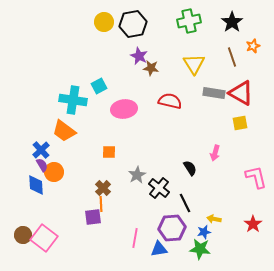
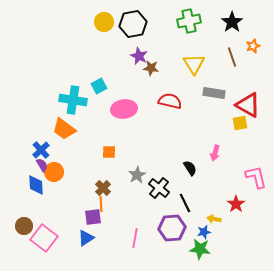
red triangle: moved 7 px right, 12 px down
orange trapezoid: moved 2 px up
red star: moved 17 px left, 20 px up
brown circle: moved 1 px right, 9 px up
blue triangle: moved 73 px left, 11 px up; rotated 24 degrees counterclockwise
